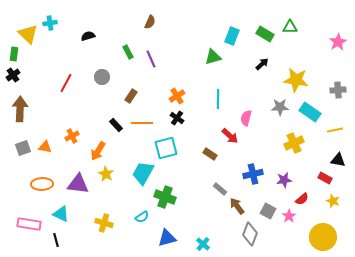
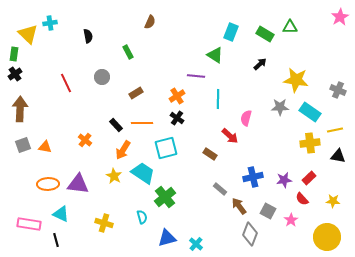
black semicircle at (88, 36): rotated 96 degrees clockwise
cyan rectangle at (232, 36): moved 1 px left, 4 px up
pink star at (338, 42): moved 2 px right, 25 px up
green triangle at (213, 57): moved 2 px right, 2 px up; rotated 48 degrees clockwise
purple line at (151, 59): moved 45 px right, 17 px down; rotated 60 degrees counterclockwise
black arrow at (262, 64): moved 2 px left
black cross at (13, 75): moved 2 px right, 1 px up
red line at (66, 83): rotated 54 degrees counterclockwise
gray cross at (338, 90): rotated 28 degrees clockwise
brown rectangle at (131, 96): moved 5 px right, 3 px up; rotated 24 degrees clockwise
orange cross at (72, 136): moved 13 px right, 4 px down; rotated 24 degrees counterclockwise
yellow cross at (294, 143): moved 16 px right; rotated 18 degrees clockwise
gray square at (23, 148): moved 3 px up
orange arrow at (98, 151): moved 25 px right, 1 px up
black triangle at (338, 160): moved 4 px up
cyan trapezoid at (143, 173): rotated 95 degrees clockwise
yellow star at (106, 174): moved 8 px right, 2 px down
blue cross at (253, 174): moved 3 px down
red rectangle at (325, 178): moved 16 px left; rotated 72 degrees counterclockwise
orange ellipse at (42, 184): moved 6 px right
green cross at (165, 197): rotated 30 degrees clockwise
red semicircle at (302, 199): rotated 88 degrees clockwise
yellow star at (333, 201): rotated 16 degrees counterclockwise
brown arrow at (237, 206): moved 2 px right
pink star at (289, 216): moved 2 px right, 4 px down
cyan semicircle at (142, 217): rotated 72 degrees counterclockwise
yellow circle at (323, 237): moved 4 px right
cyan cross at (203, 244): moved 7 px left
